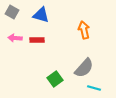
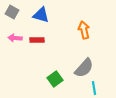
cyan line: rotated 64 degrees clockwise
